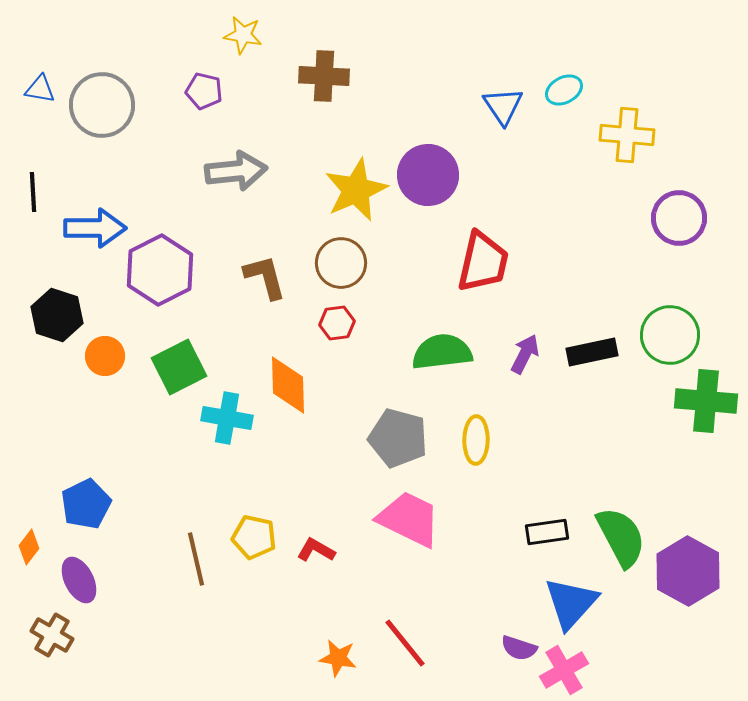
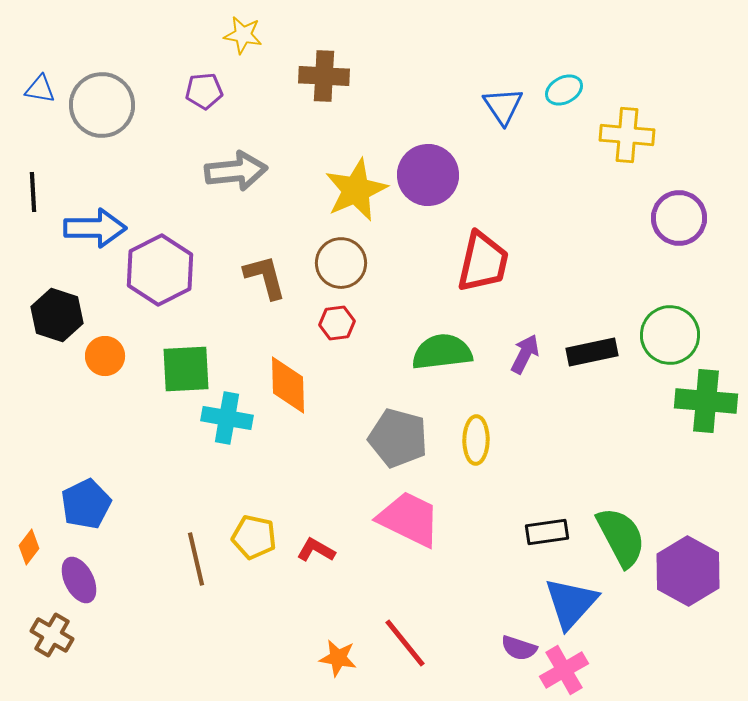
purple pentagon at (204, 91): rotated 18 degrees counterclockwise
green square at (179, 367): moved 7 px right, 2 px down; rotated 24 degrees clockwise
